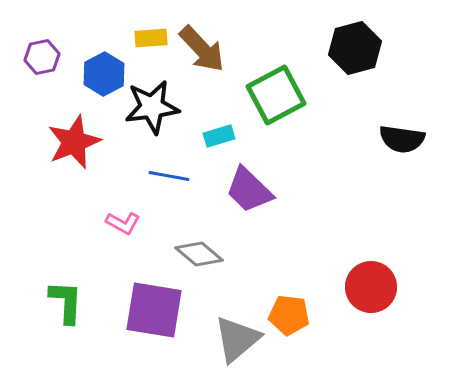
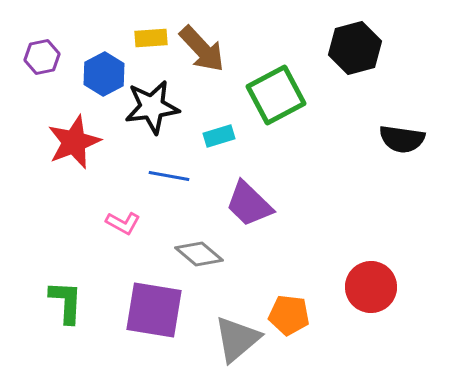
purple trapezoid: moved 14 px down
